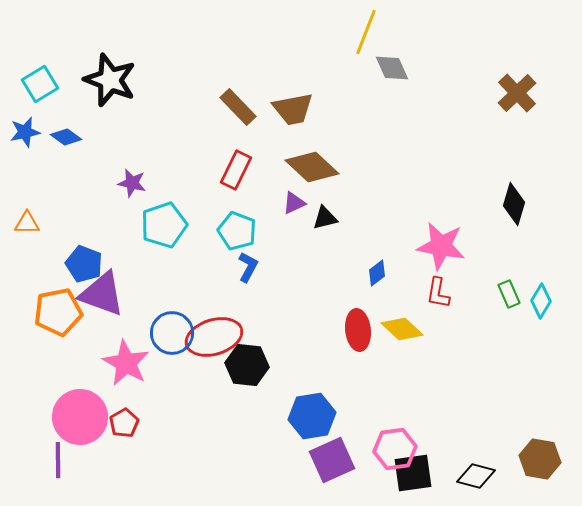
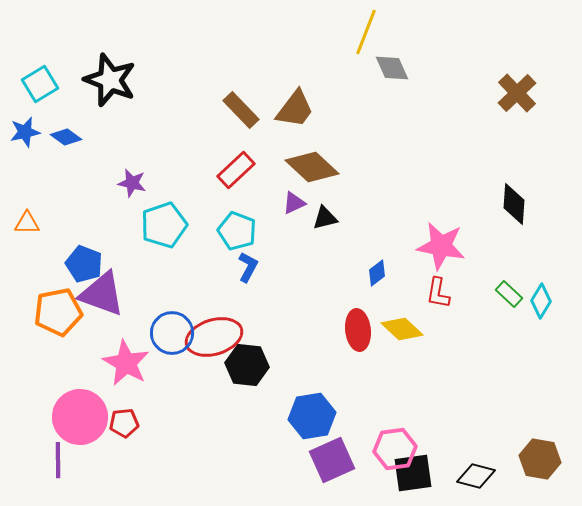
brown rectangle at (238, 107): moved 3 px right, 3 px down
brown trapezoid at (293, 109): moved 2 px right; rotated 42 degrees counterclockwise
red rectangle at (236, 170): rotated 21 degrees clockwise
black diamond at (514, 204): rotated 12 degrees counterclockwise
green rectangle at (509, 294): rotated 24 degrees counterclockwise
red pentagon at (124, 423): rotated 24 degrees clockwise
